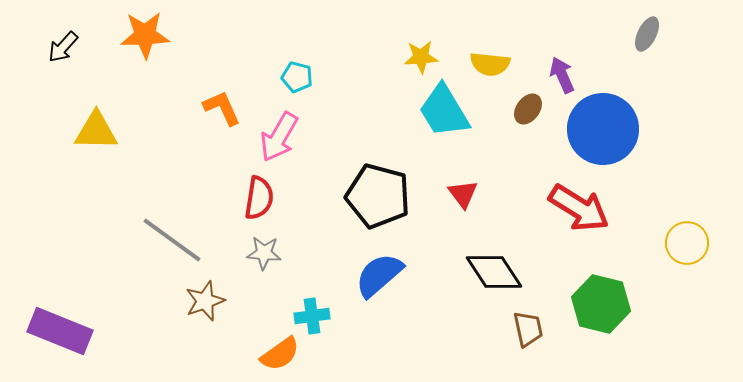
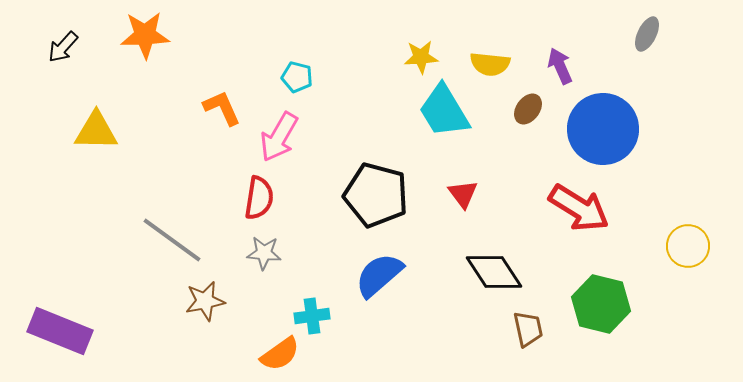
purple arrow: moved 2 px left, 9 px up
black pentagon: moved 2 px left, 1 px up
yellow circle: moved 1 px right, 3 px down
brown star: rotated 9 degrees clockwise
